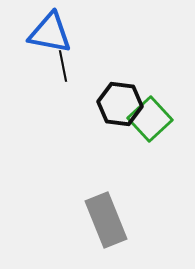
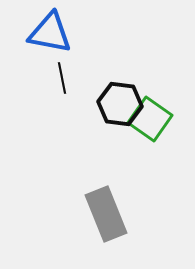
black line: moved 1 px left, 12 px down
green square: rotated 12 degrees counterclockwise
gray rectangle: moved 6 px up
